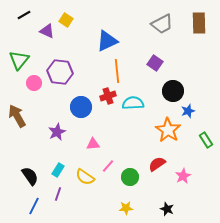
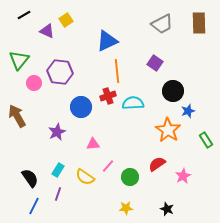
yellow square: rotated 24 degrees clockwise
black semicircle: moved 2 px down
